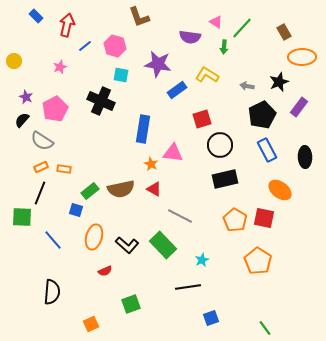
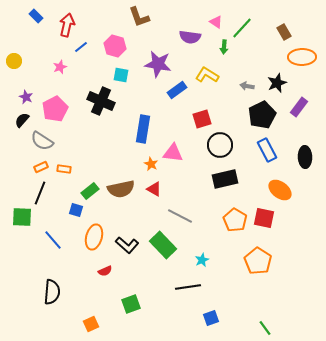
blue line at (85, 46): moved 4 px left, 1 px down
black star at (279, 82): moved 2 px left, 1 px down
